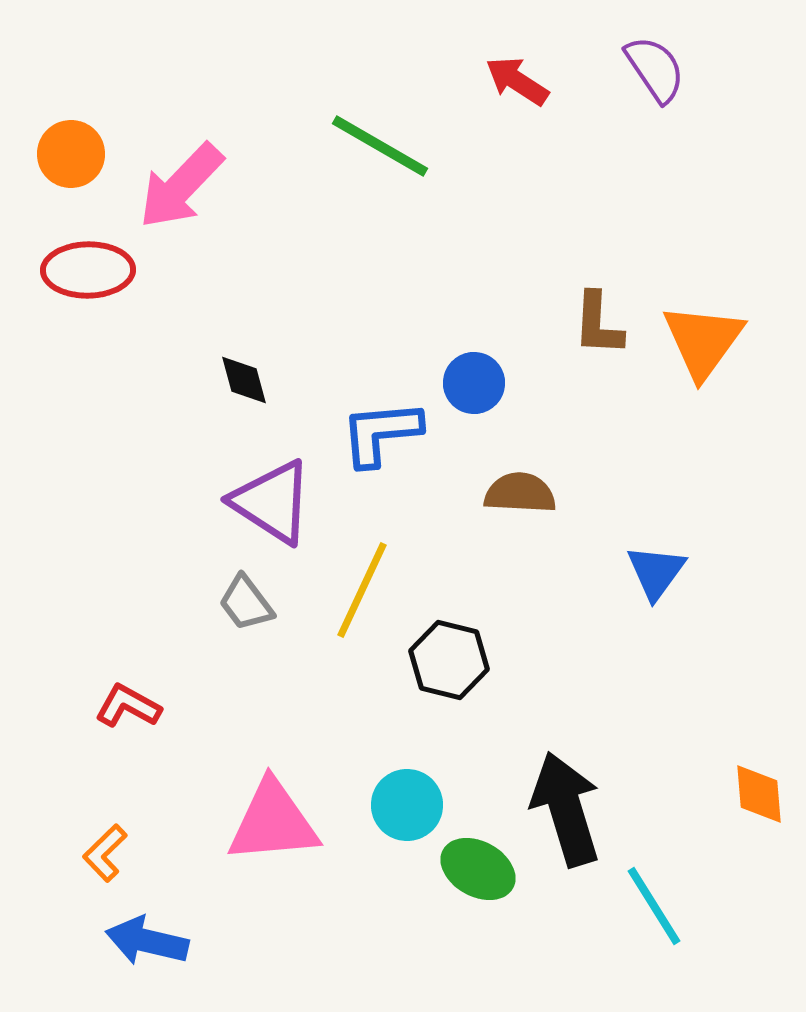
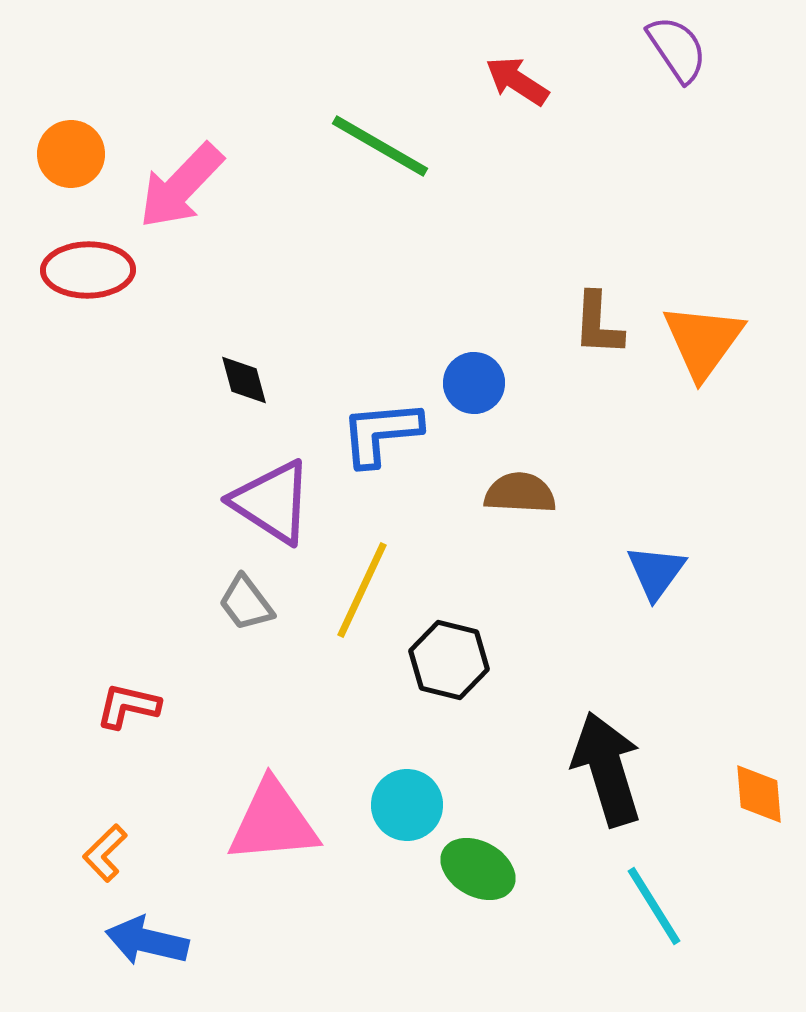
purple semicircle: moved 22 px right, 20 px up
red L-shape: rotated 16 degrees counterclockwise
black arrow: moved 41 px right, 40 px up
